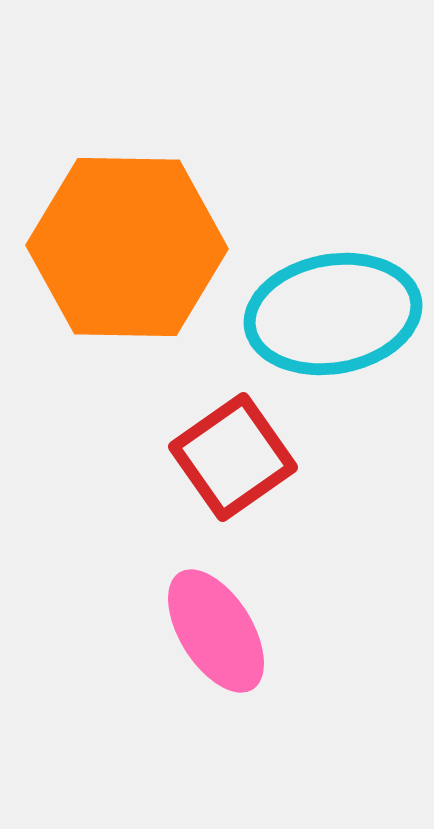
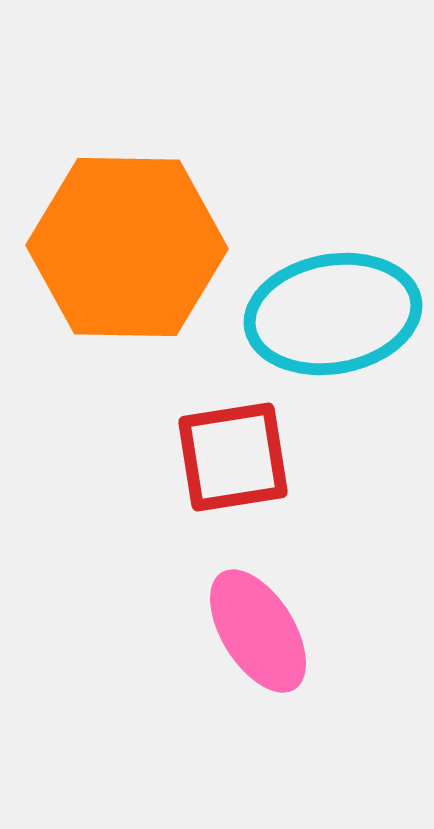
red square: rotated 26 degrees clockwise
pink ellipse: moved 42 px right
